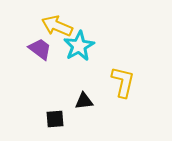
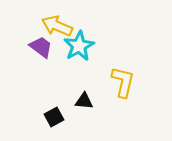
purple trapezoid: moved 1 px right, 2 px up
black triangle: rotated 12 degrees clockwise
black square: moved 1 px left, 2 px up; rotated 24 degrees counterclockwise
